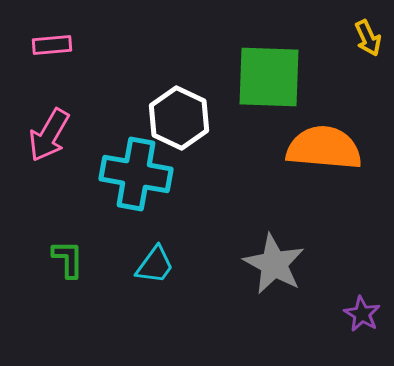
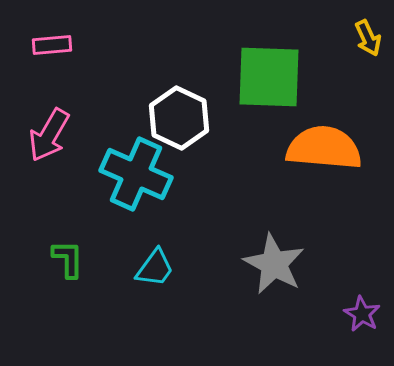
cyan cross: rotated 14 degrees clockwise
cyan trapezoid: moved 3 px down
